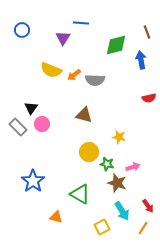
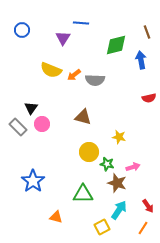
brown triangle: moved 1 px left, 2 px down
green triangle: moved 3 px right; rotated 30 degrees counterclockwise
cyan arrow: moved 3 px left, 1 px up; rotated 114 degrees counterclockwise
